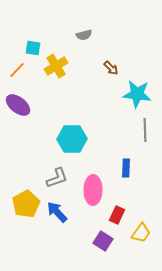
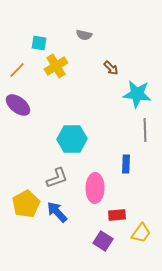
gray semicircle: rotated 28 degrees clockwise
cyan square: moved 6 px right, 5 px up
blue rectangle: moved 4 px up
pink ellipse: moved 2 px right, 2 px up
red rectangle: rotated 60 degrees clockwise
